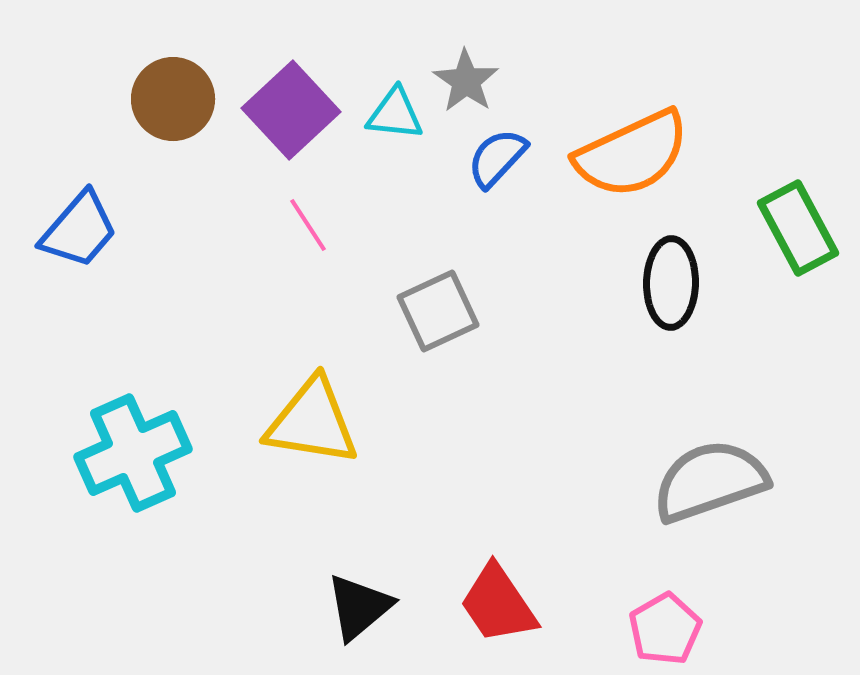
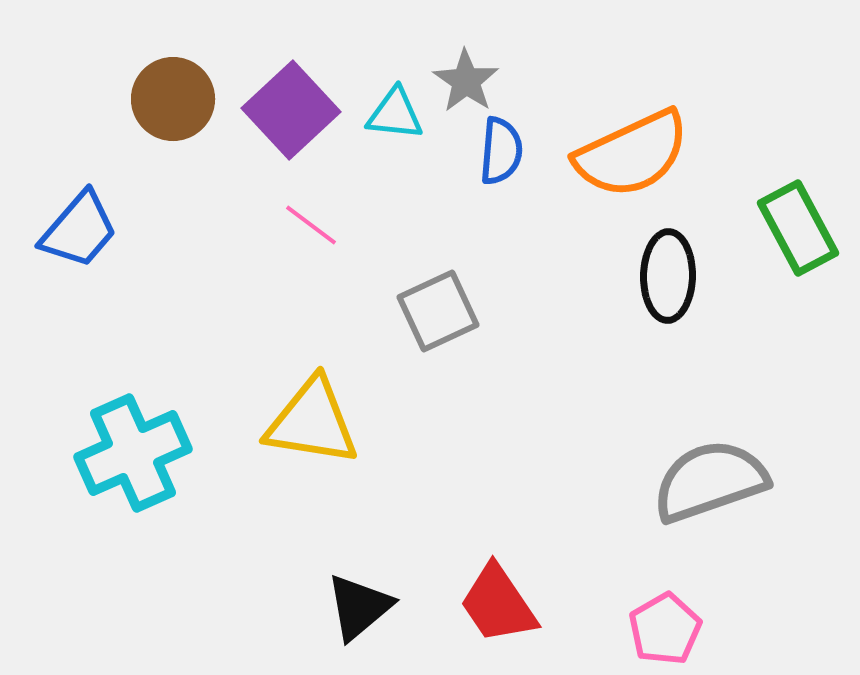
blue semicircle: moved 4 px right, 7 px up; rotated 142 degrees clockwise
pink line: moved 3 px right; rotated 20 degrees counterclockwise
black ellipse: moved 3 px left, 7 px up
